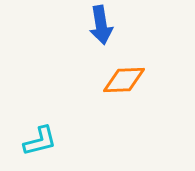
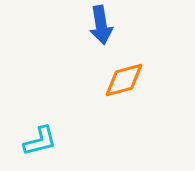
orange diamond: rotated 12 degrees counterclockwise
